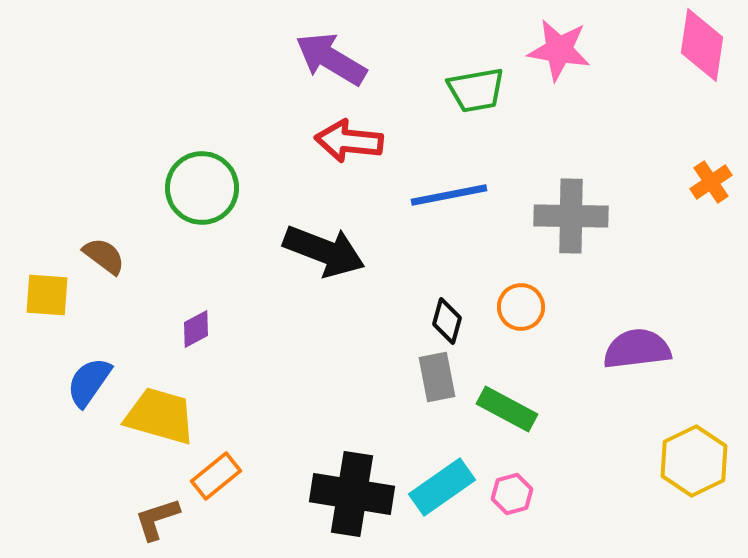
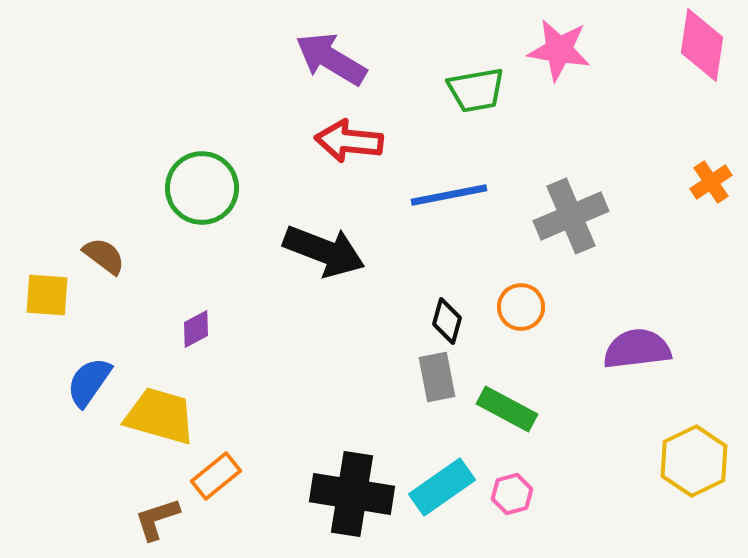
gray cross: rotated 24 degrees counterclockwise
